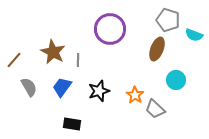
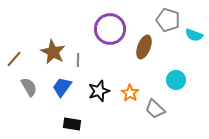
brown ellipse: moved 13 px left, 2 px up
brown line: moved 1 px up
orange star: moved 5 px left, 2 px up
